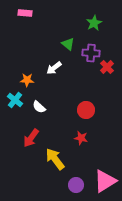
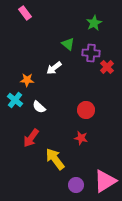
pink rectangle: rotated 48 degrees clockwise
